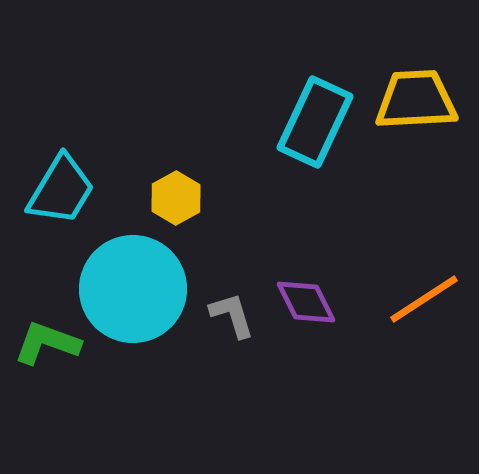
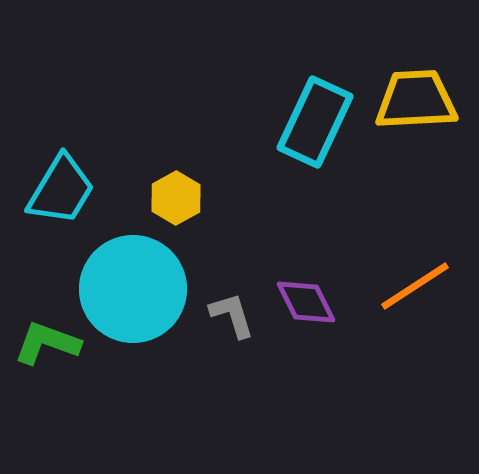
orange line: moved 9 px left, 13 px up
